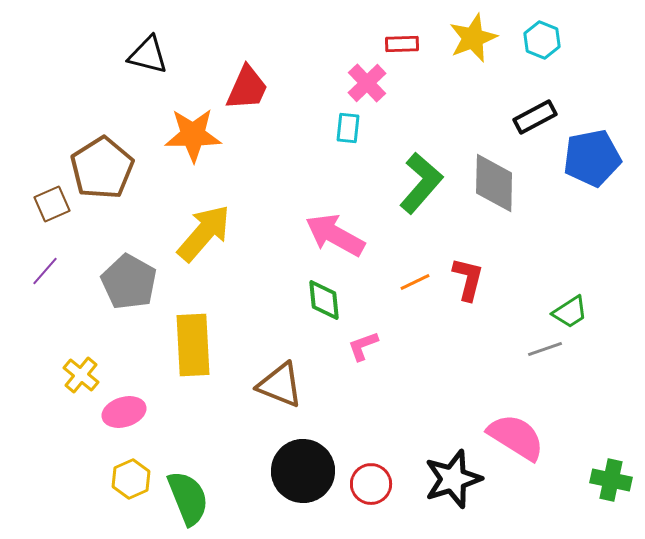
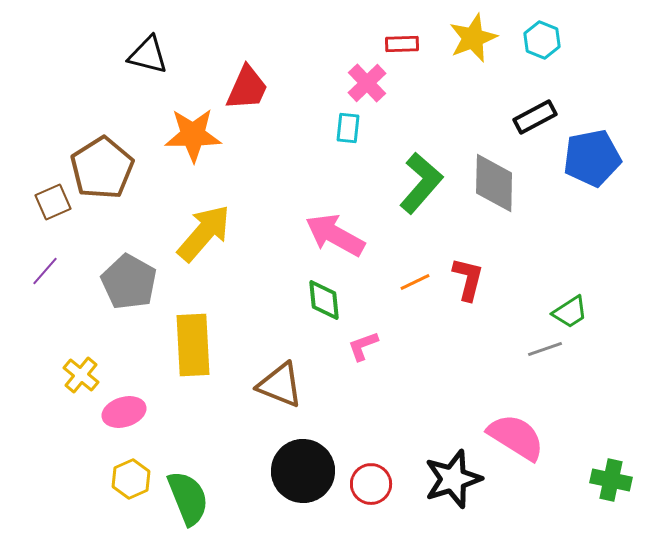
brown square: moved 1 px right, 2 px up
